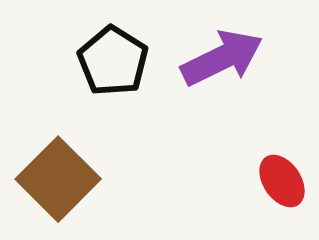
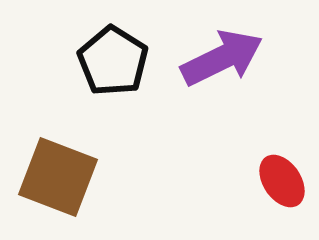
brown square: moved 2 px up; rotated 24 degrees counterclockwise
